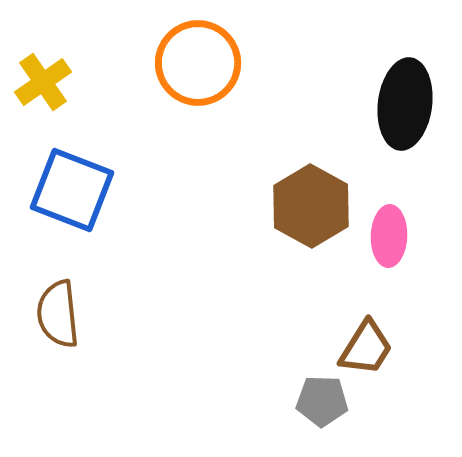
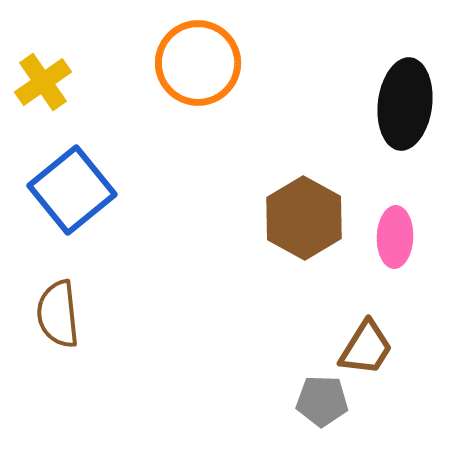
blue square: rotated 30 degrees clockwise
brown hexagon: moved 7 px left, 12 px down
pink ellipse: moved 6 px right, 1 px down
